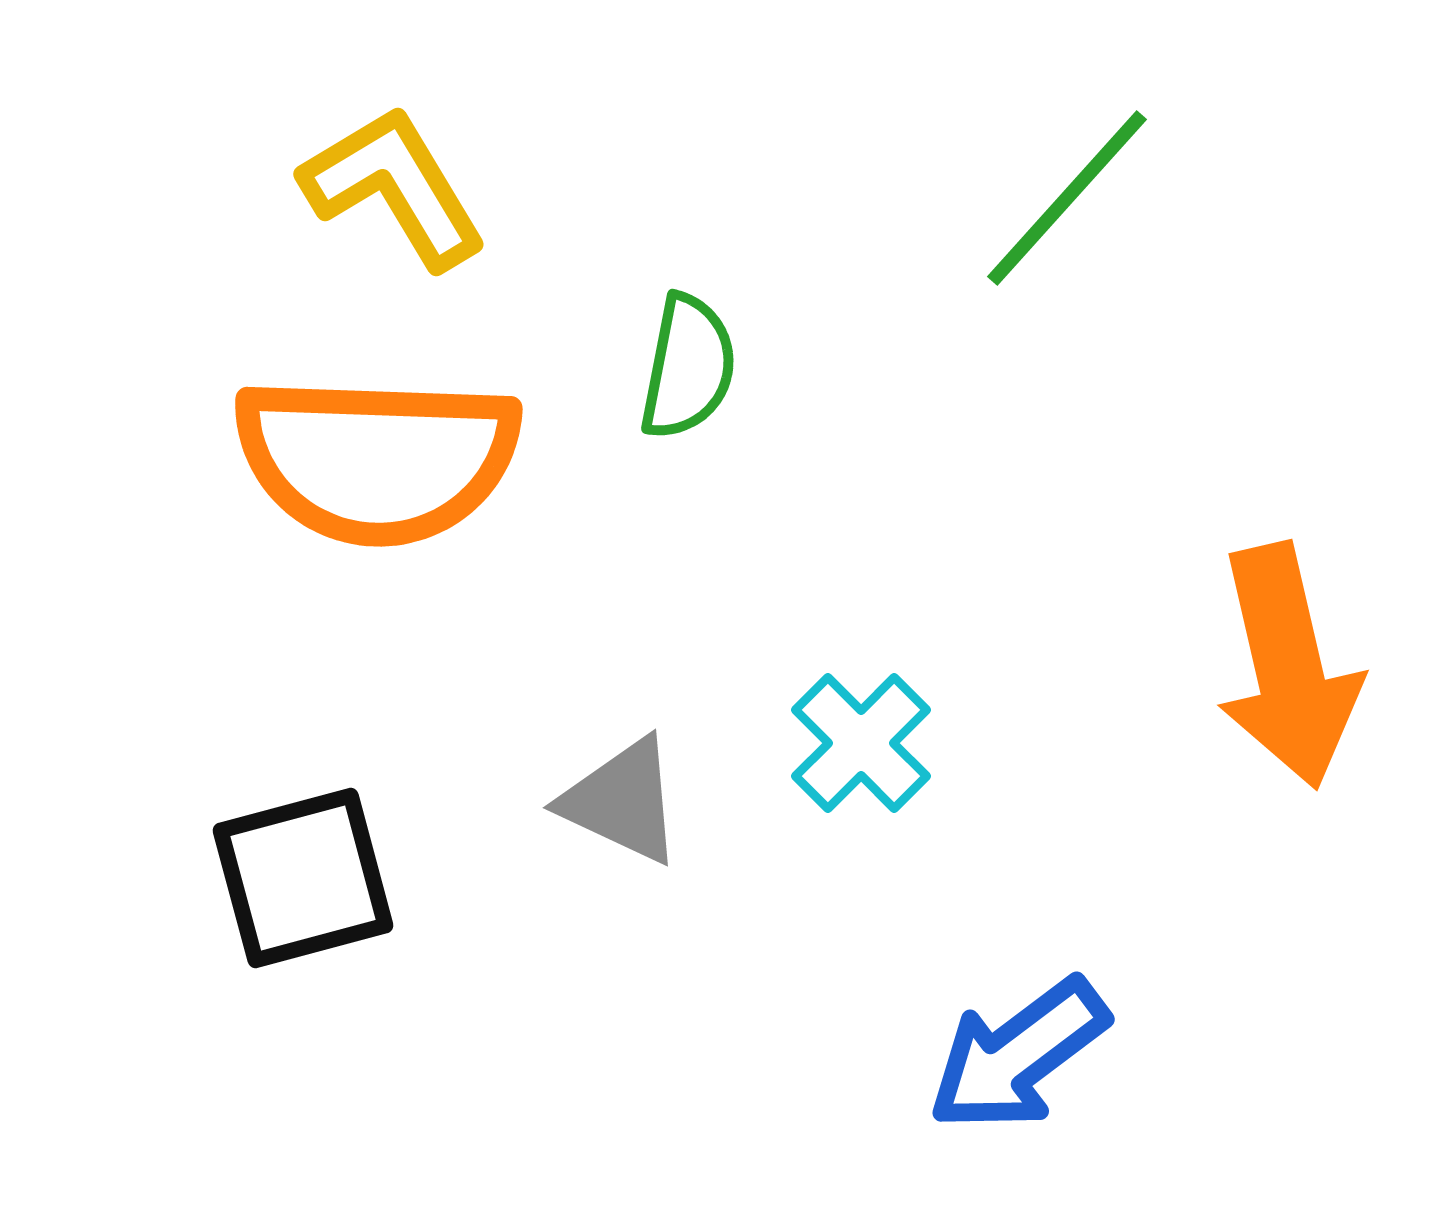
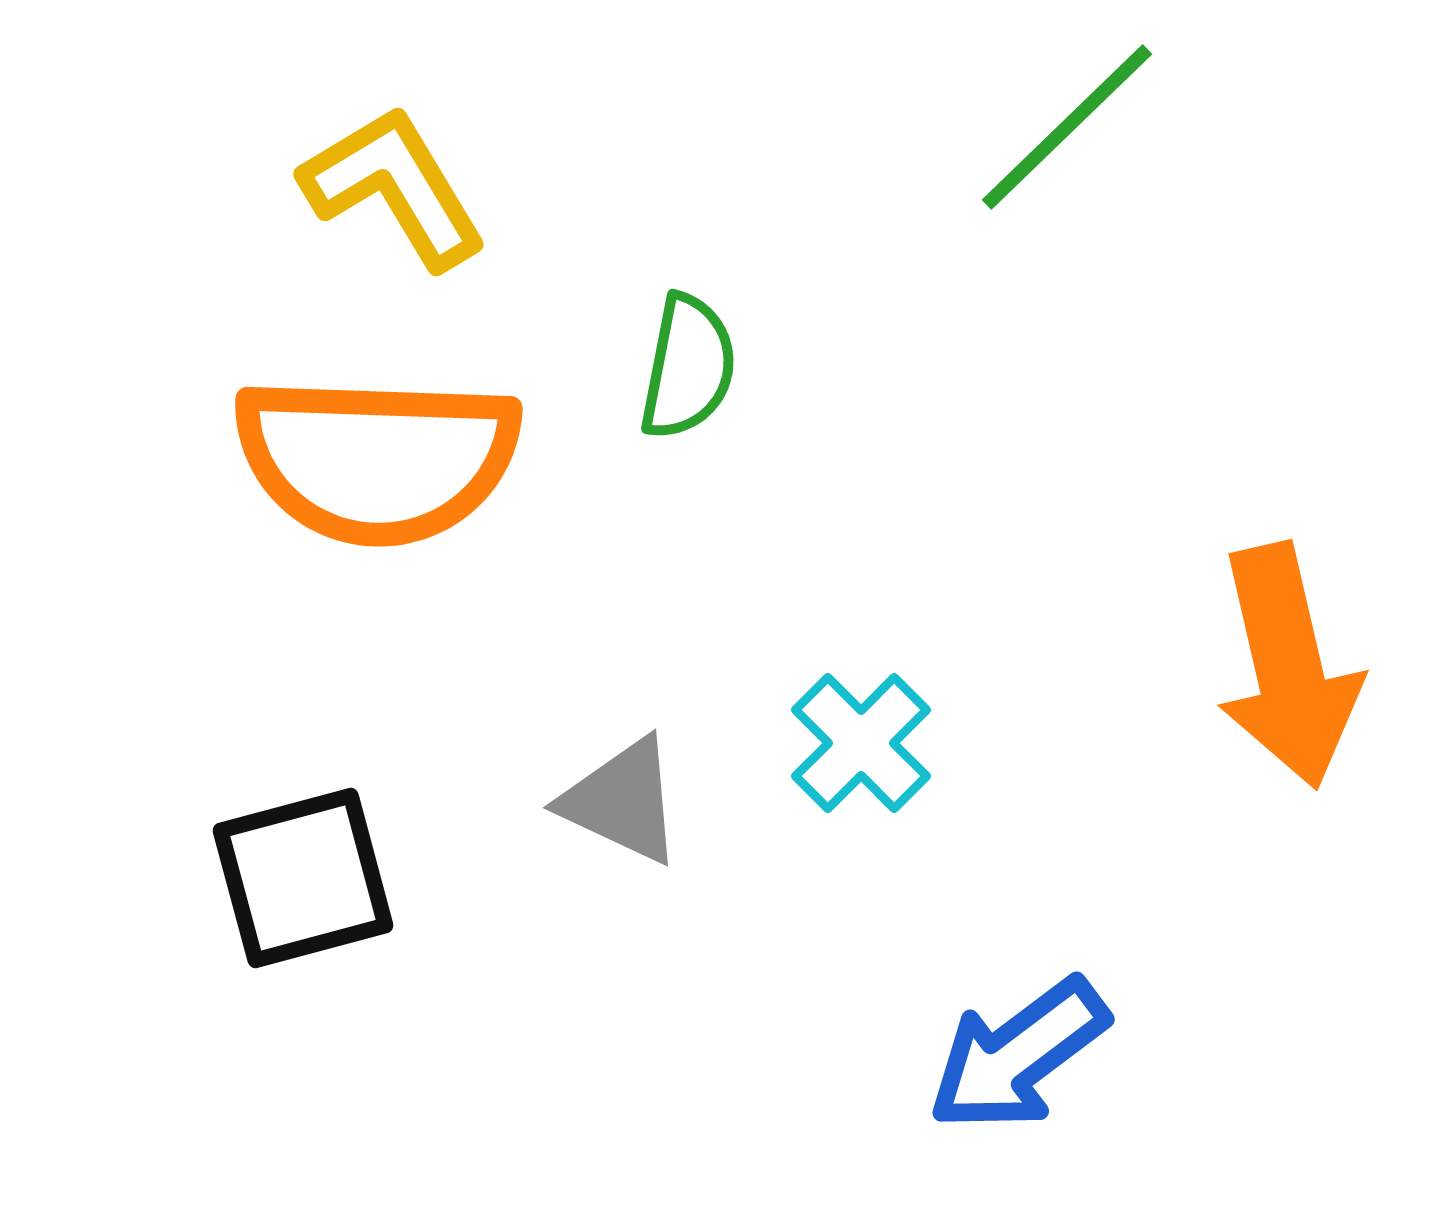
green line: moved 71 px up; rotated 4 degrees clockwise
